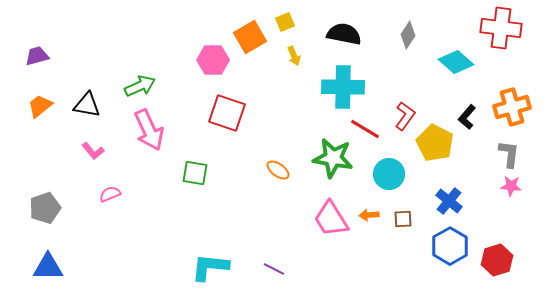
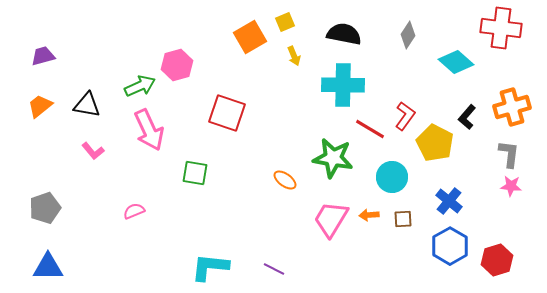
purple trapezoid: moved 6 px right
pink hexagon: moved 36 px left, 5 px down; rotated 16 degrees counterclockwise
cyan cross: moved 2 px up
red line: moved 5 px right
orange ellipse: moved 7 px right, 10 px down
cyan circle: moved 3 px right, 3 px down
pink semicircle: moved 24 px right, 17 px down
pink trapezoid: rotated 63 degrees clockwise
